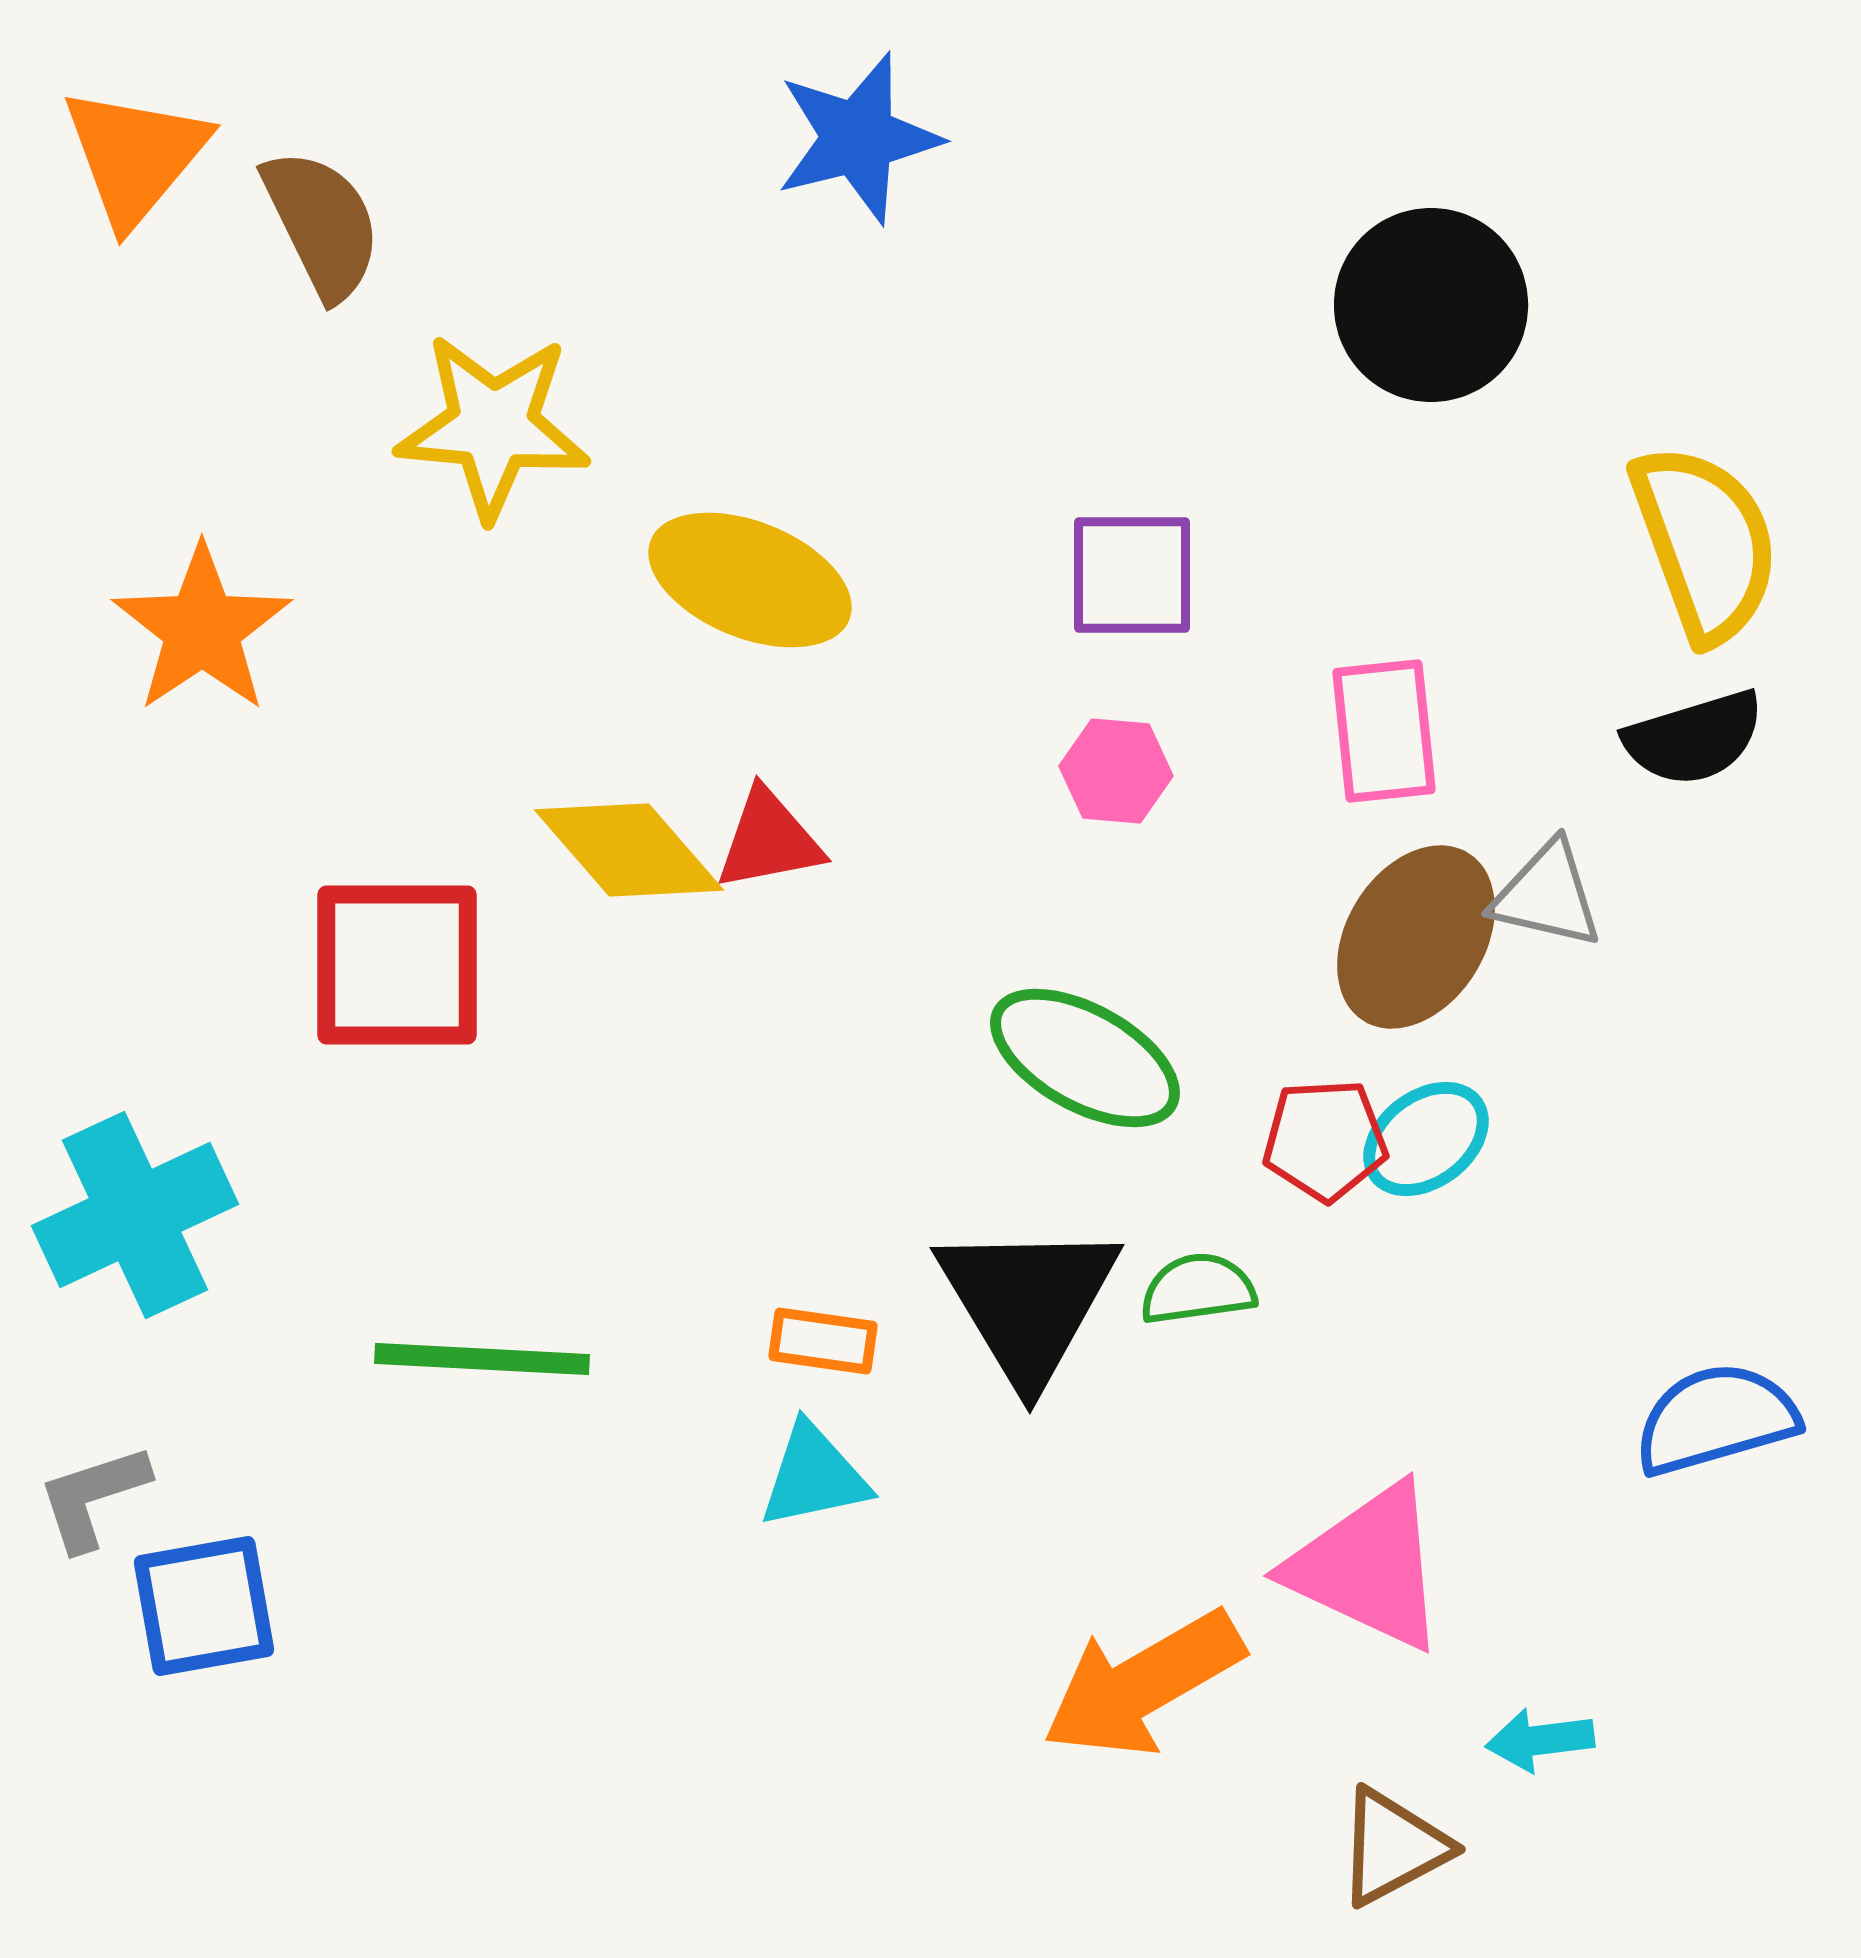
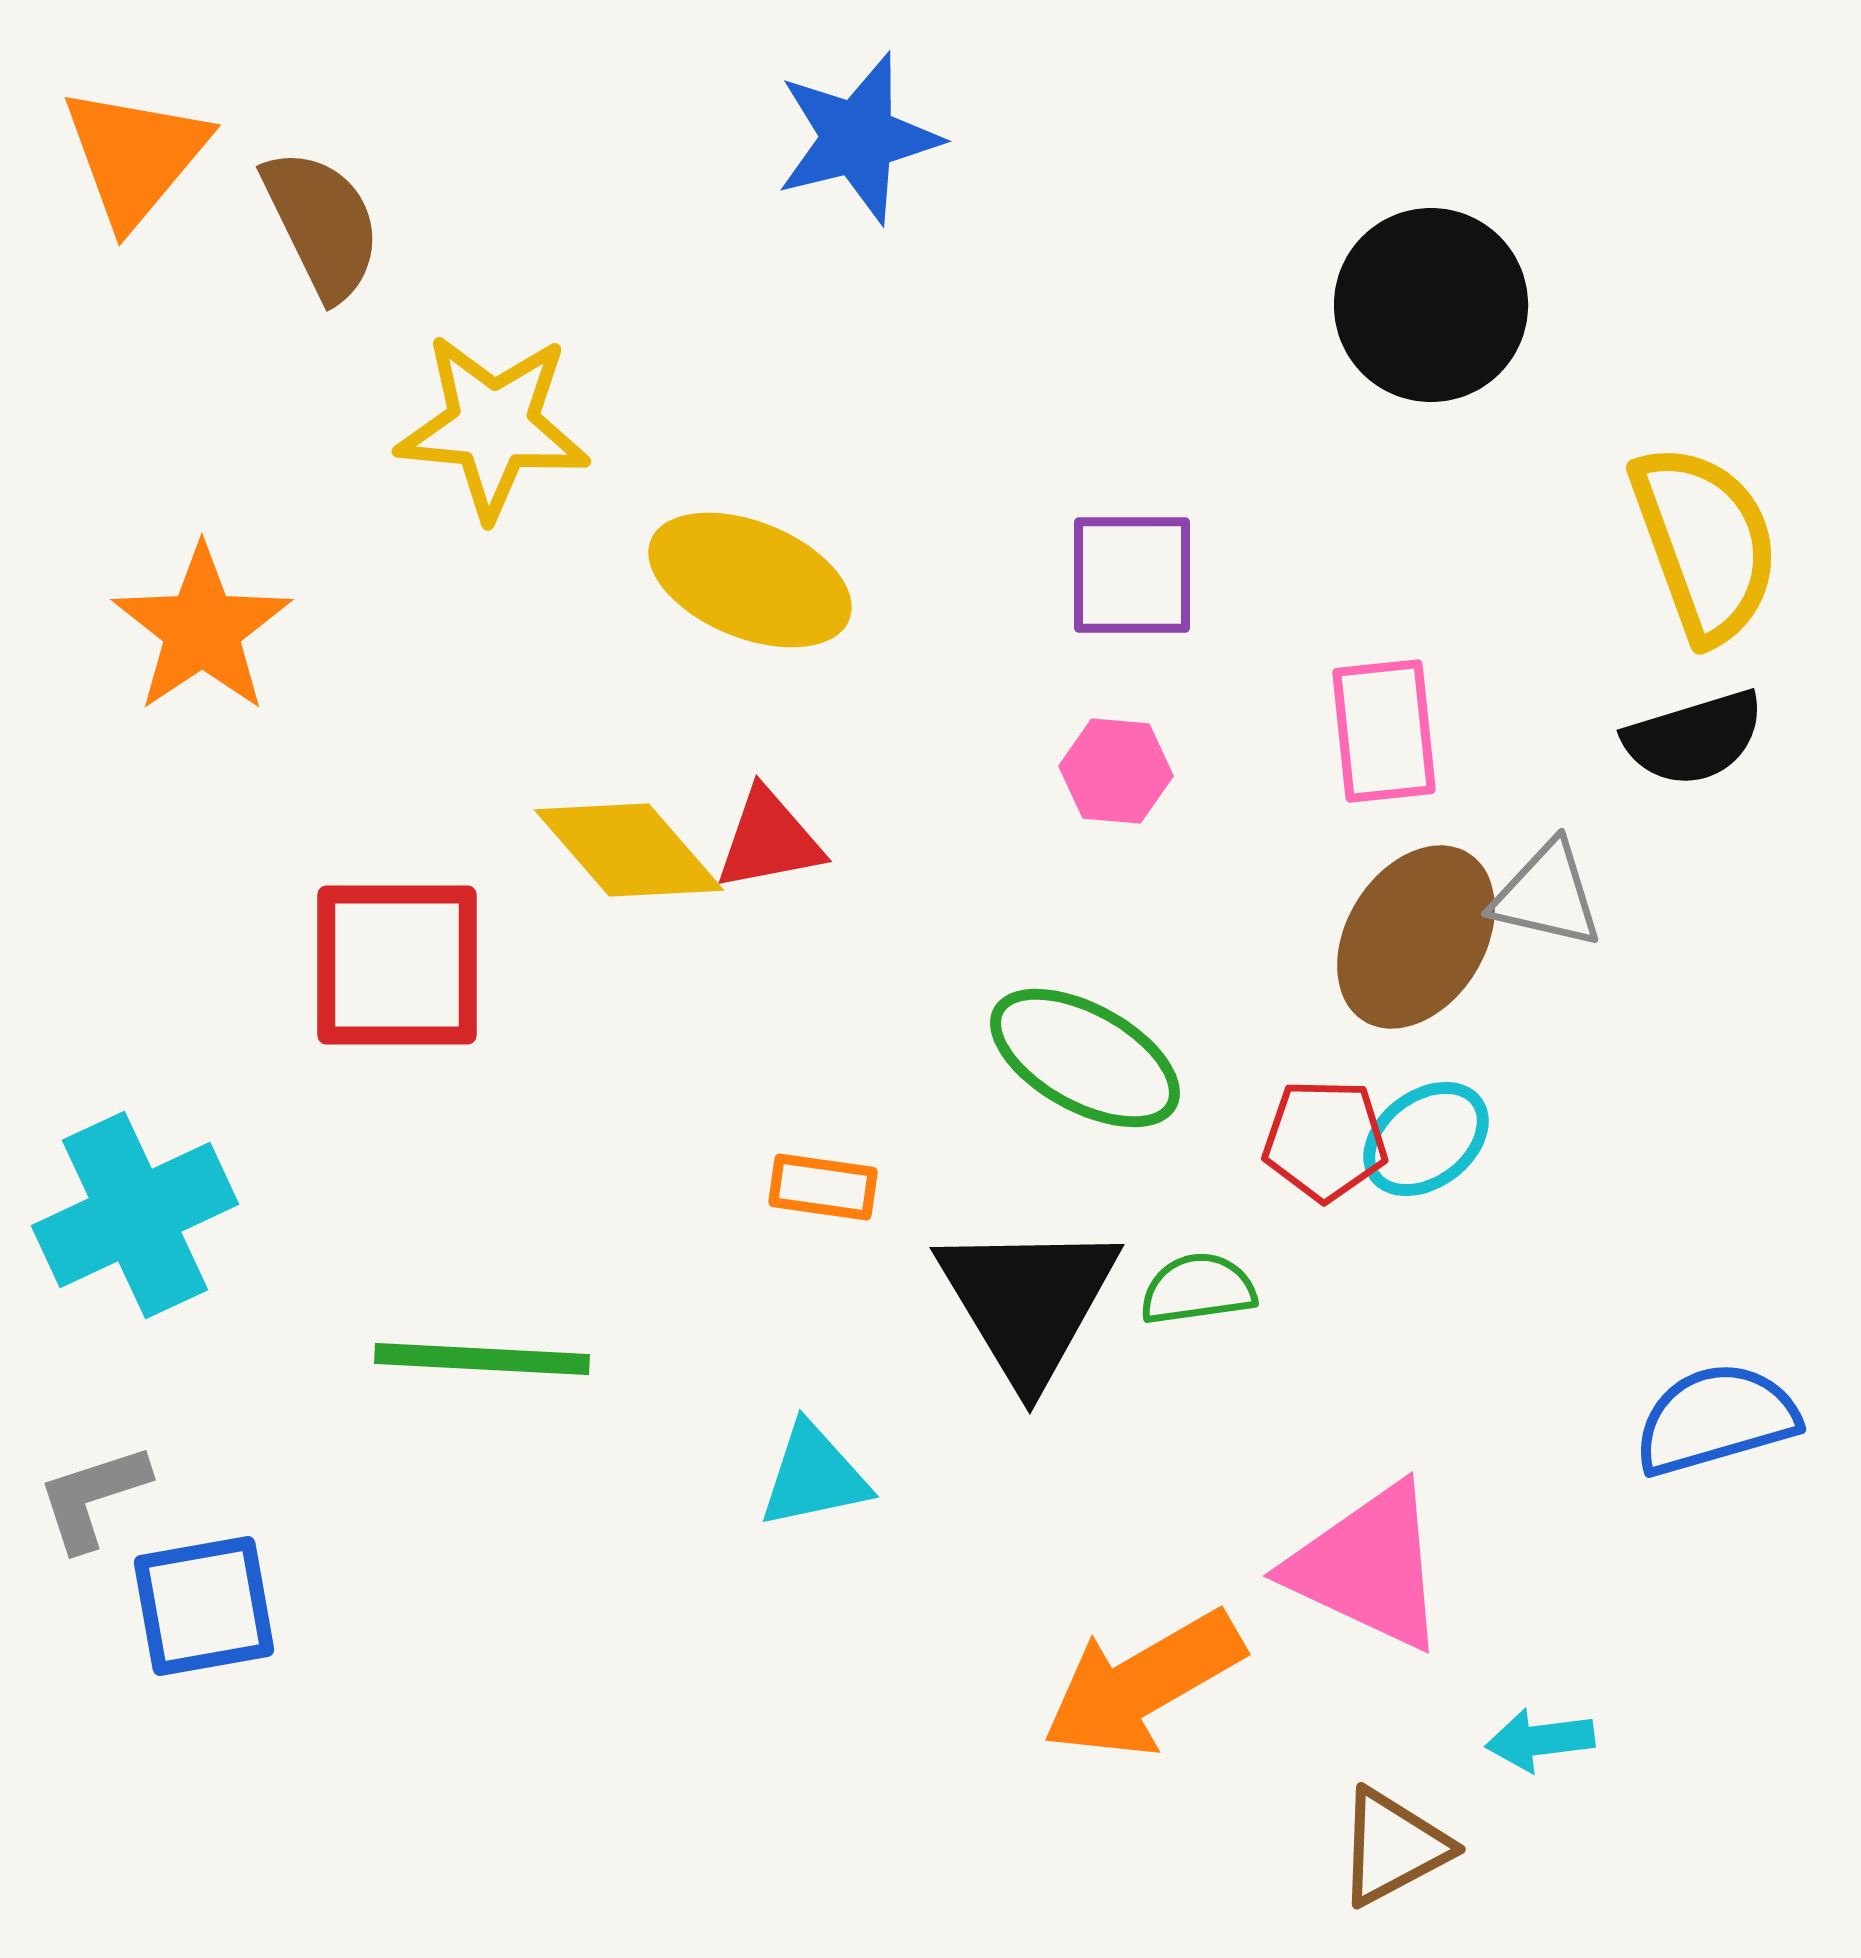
red pentagon: rotated 4 degrees clockwise
orange rectangle: moved 154 px up
